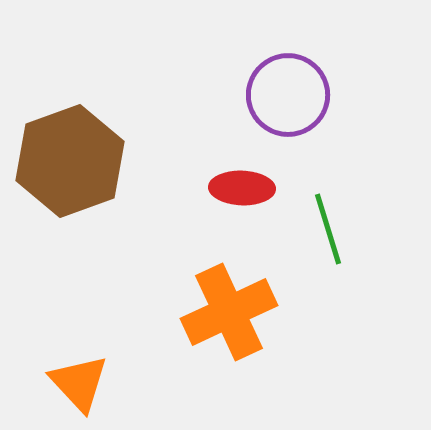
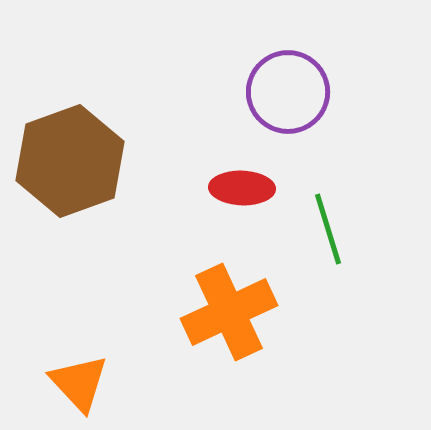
purple circle: moved 3 px up
